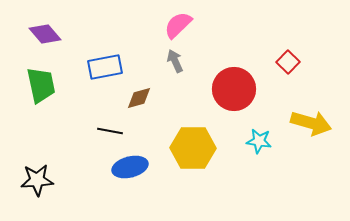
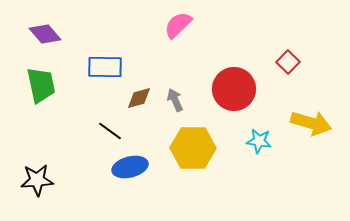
gray arrow: moved 39 px down
blue rectangle: rotated 12 degrees clockwise
black line: rotated 25 degrees clockwise
